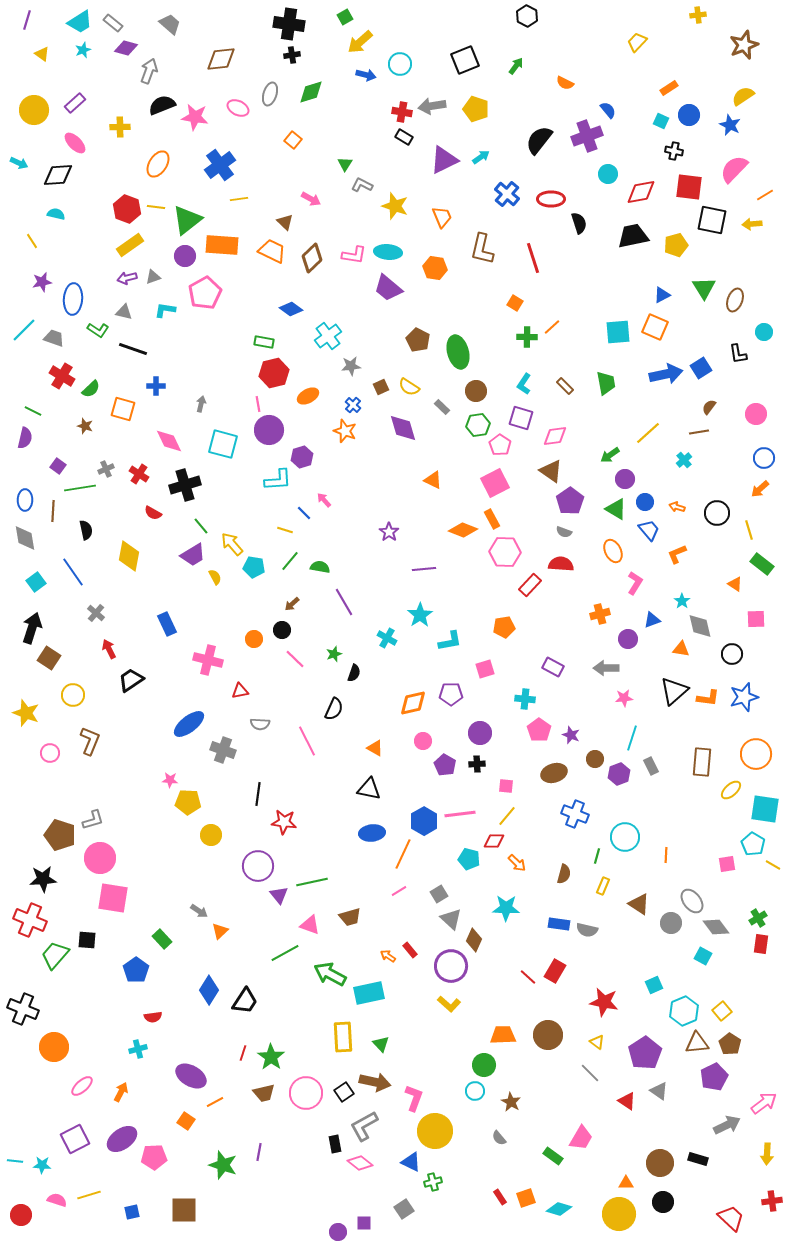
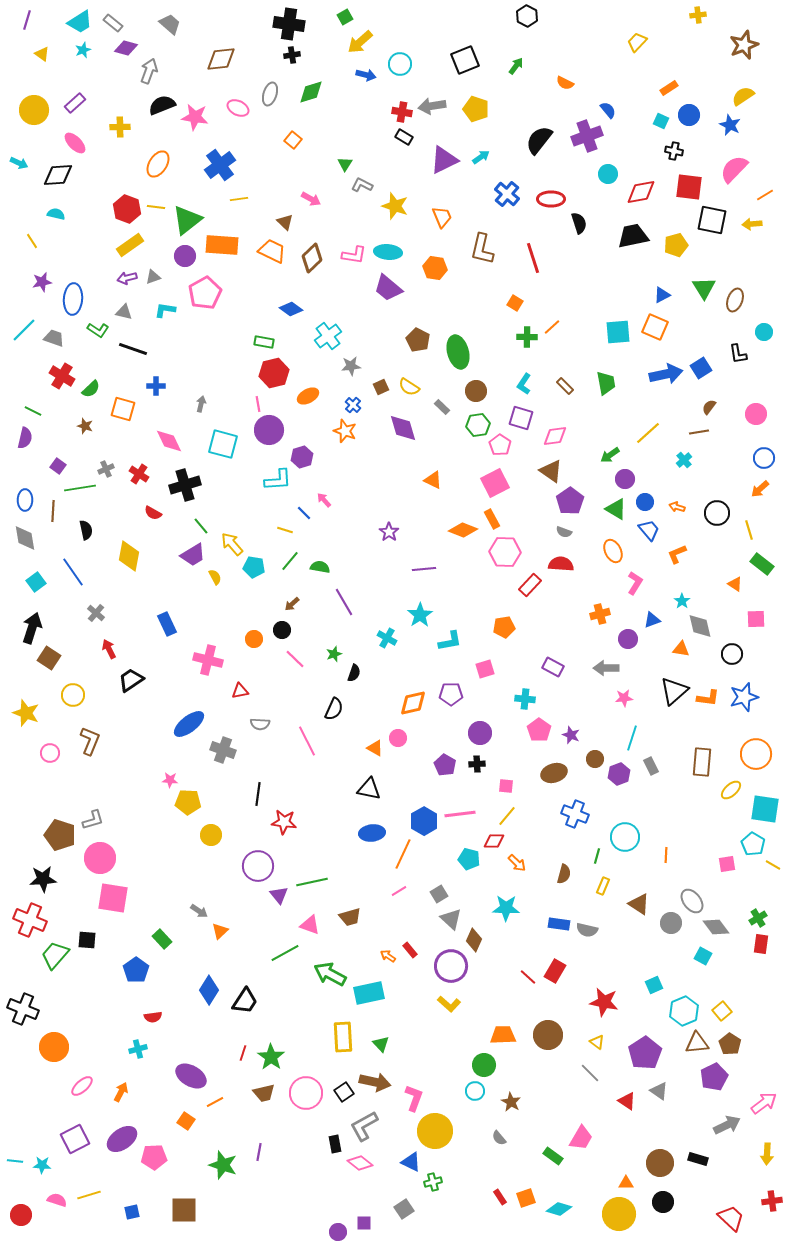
pink circle at (423, 741): moved 25 px left, 3 px up
